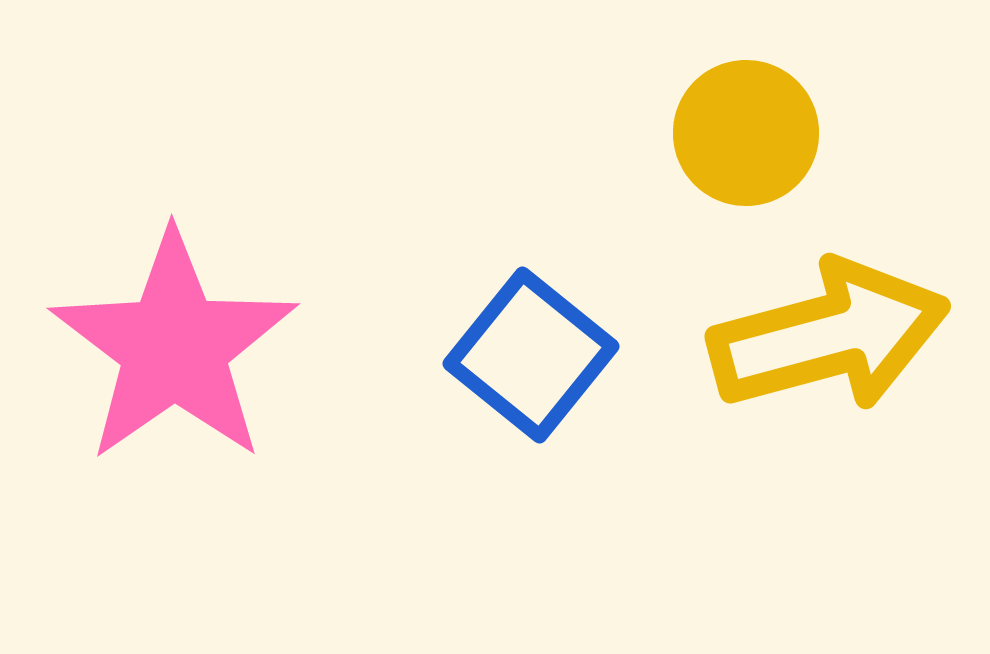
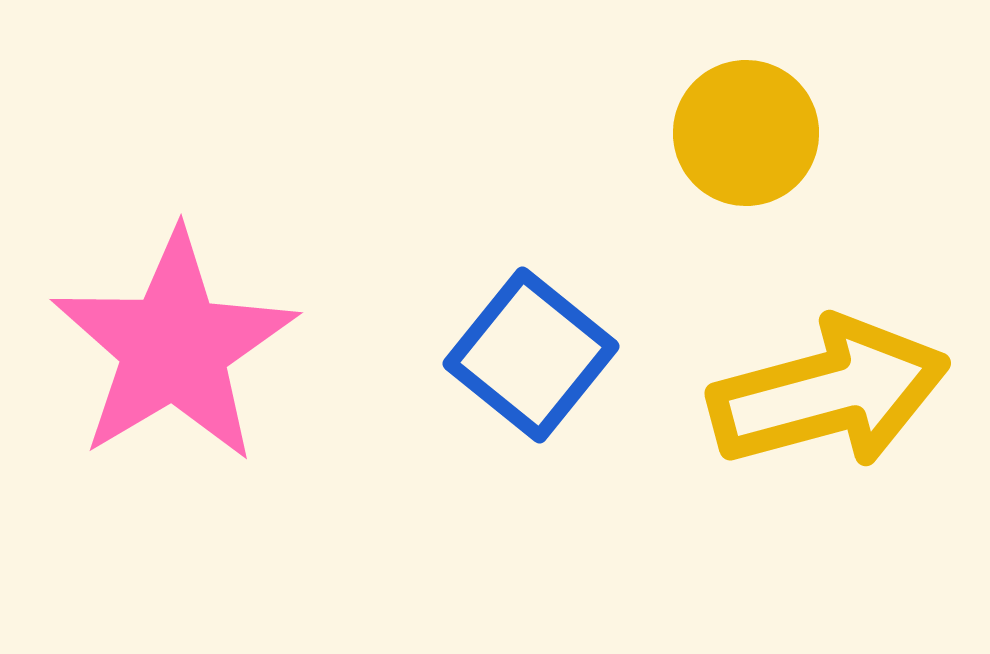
yellow arrow: moved 57 px down
pink star: rotated 4 degrees clockwise
